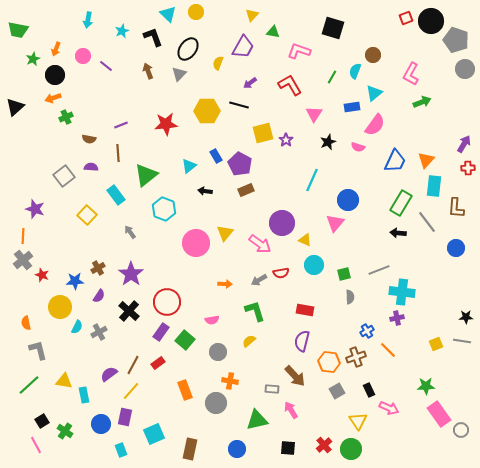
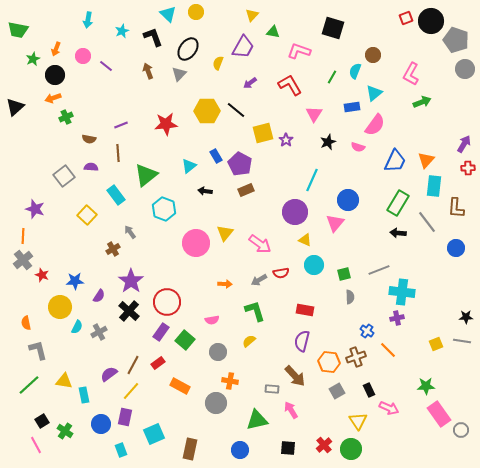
black line at (239, 105): moved 3 px left, 5 px down; rotated 24 degrees clockwise
green rectangle at (401, 203): moved 3 px left
purple circle at (282, 223): moved 13 px right, 11 px up
brown cross at (98, 268): moved 15 px right, 19 px up
purple star at (131, 274): moved 7 px down
blue cross at (367, 331): rotated 24 degrees counterclockwise
orange rectangle at (185, 390): moved 5 px left, 4 px up; rotated 42 degrees counterclockwise
blue circle at (237, 449): moved 3 px right, 1 px down
